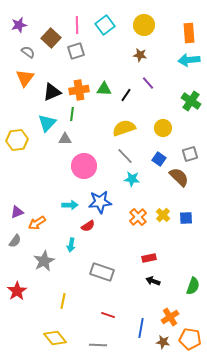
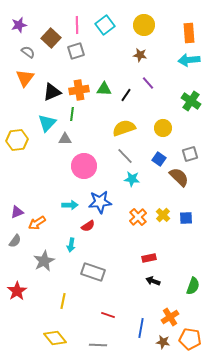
gray rectangle at (102, 272): moved 9 px left
